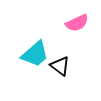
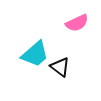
black triangle: moved 1 px down
